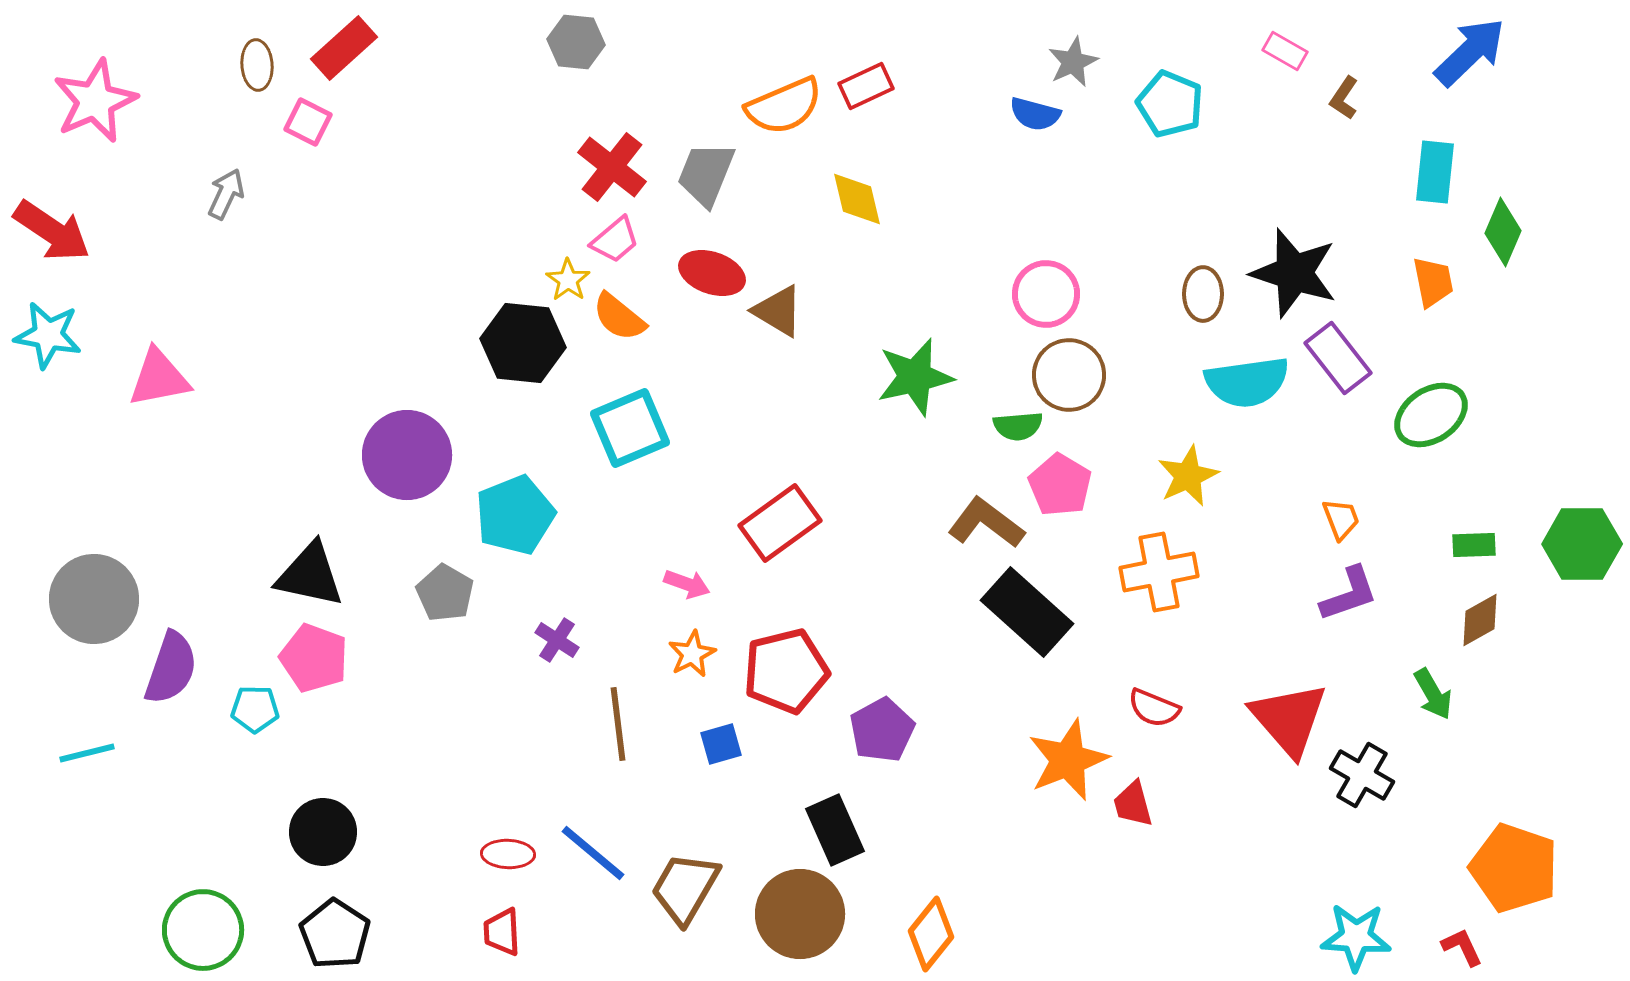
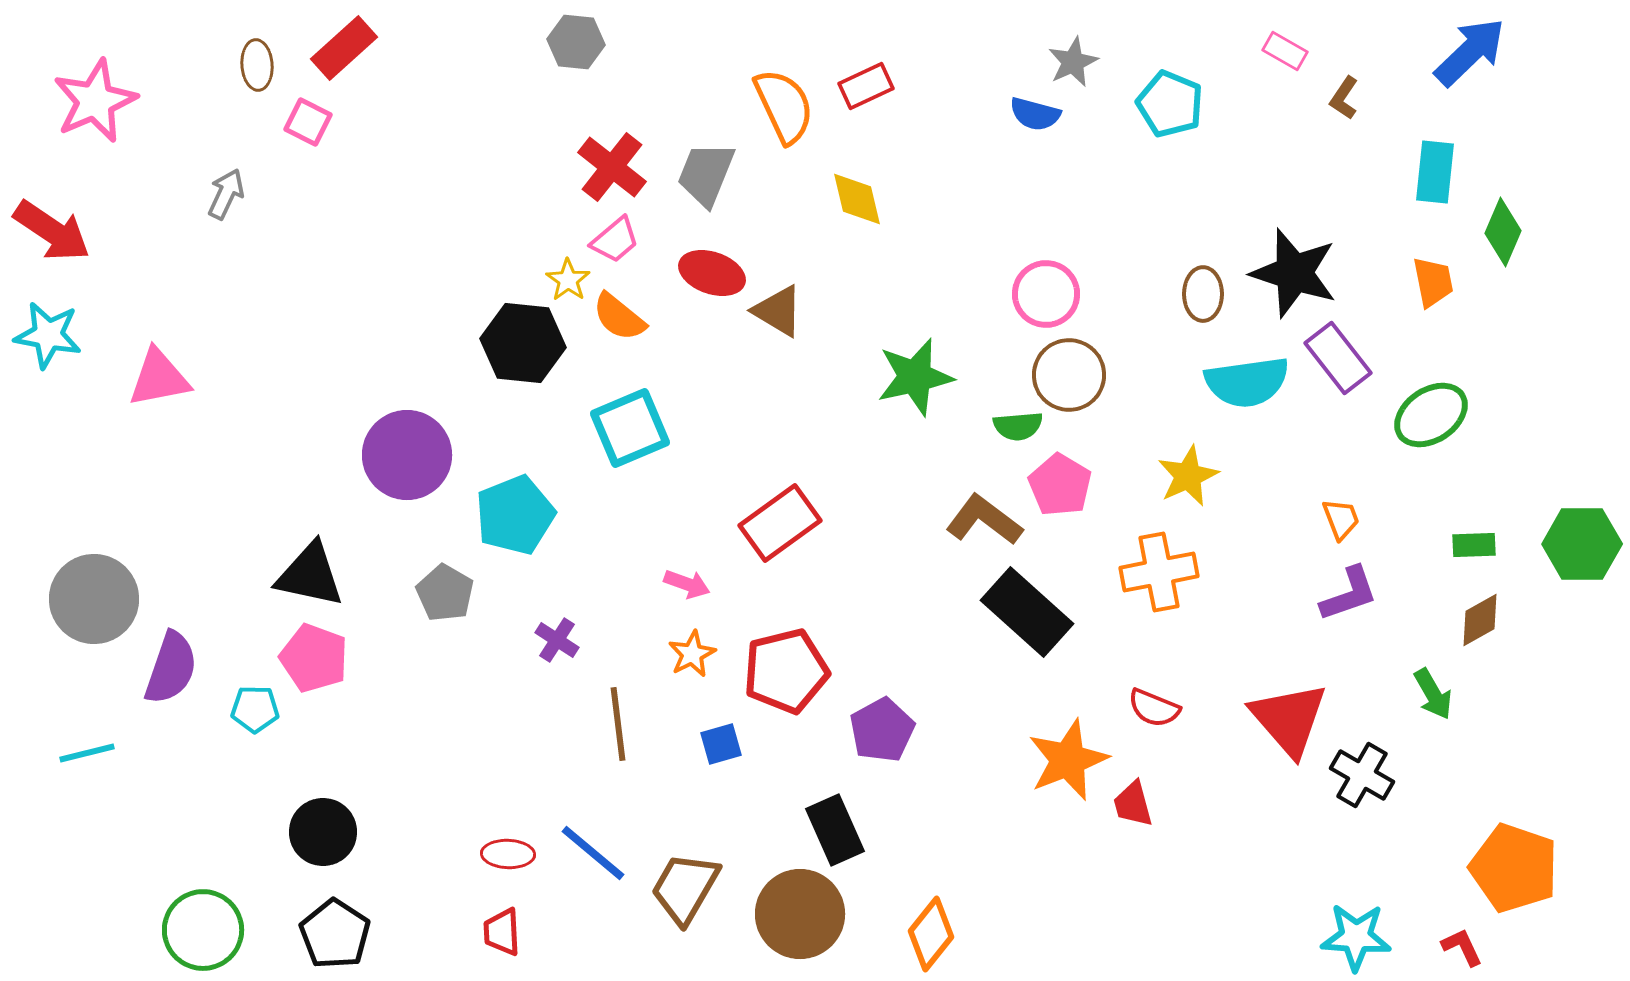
orange semicircle at (784, 106): rotated 92 degrees counterclockwise
brown L-shape at (986, 523): moved 2 px left, 3 px up
